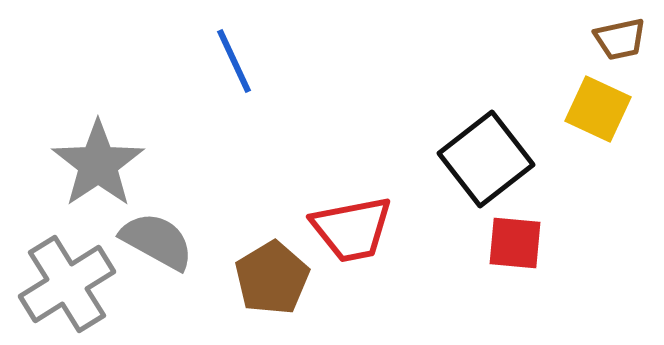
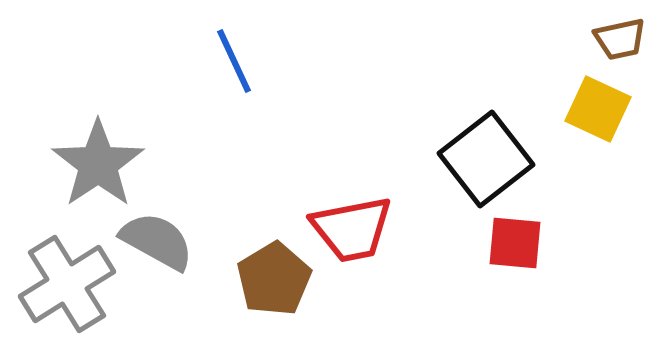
brown pentagon: moved 2 px right, 1 px down
